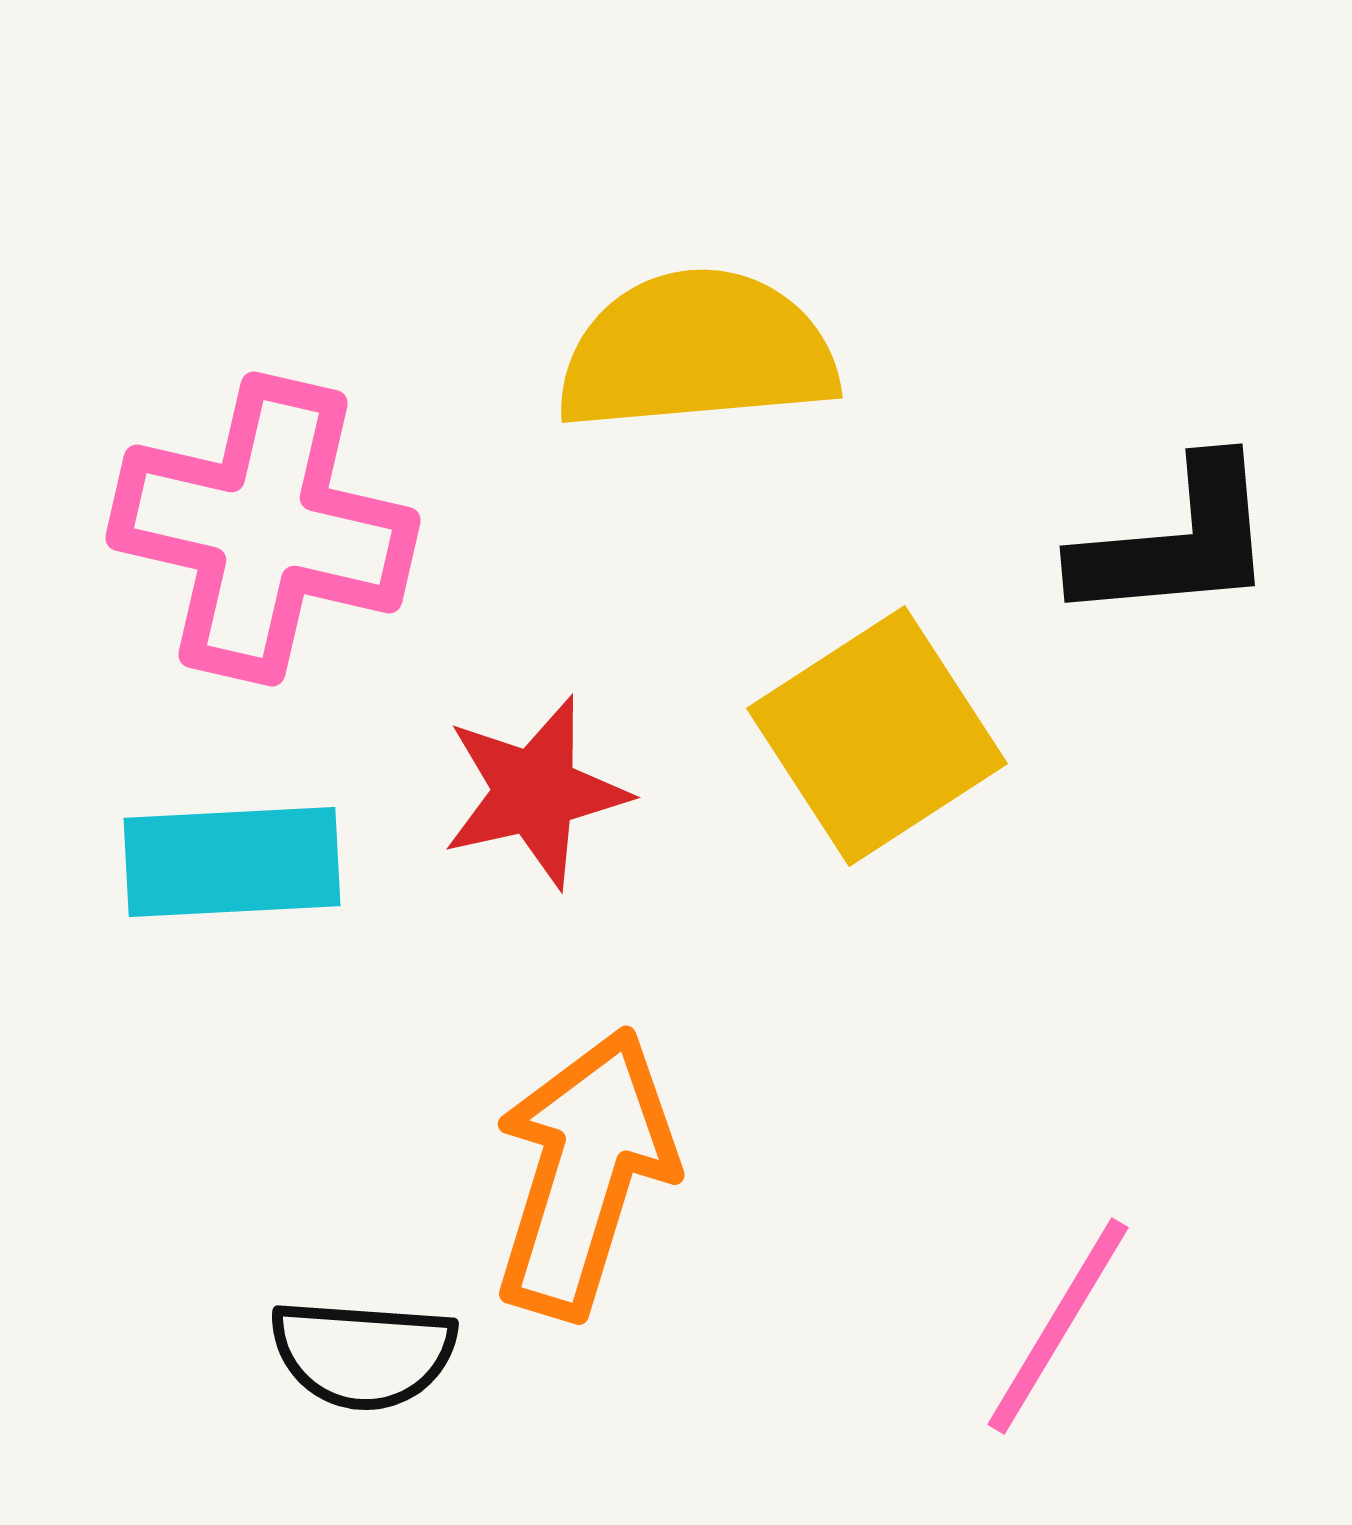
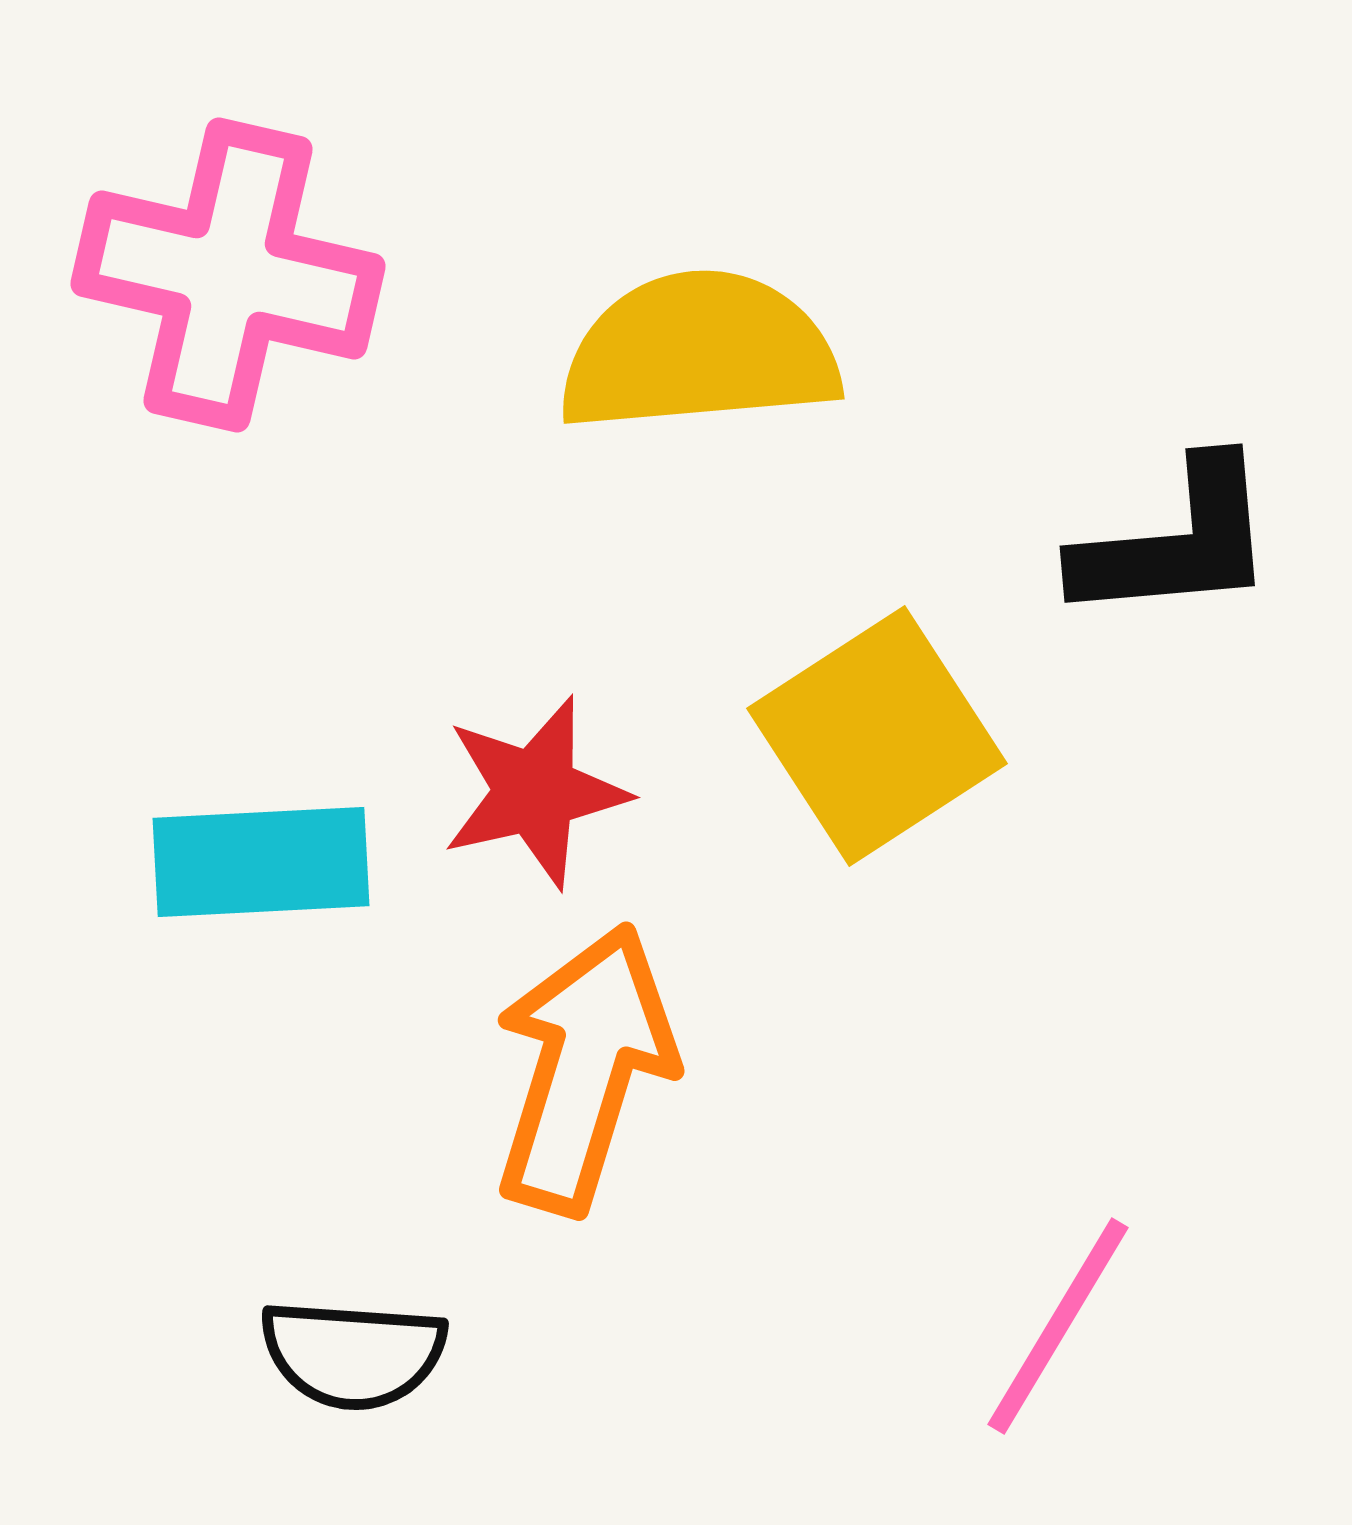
yellow semicircle: moved 2 px right, 1 px down
pink cross: moved 35 px left, 254 px up
cyan rectangle: moved 29 px right
orange arrow: moved 104 px up
black semicircle: moved 10 px left
